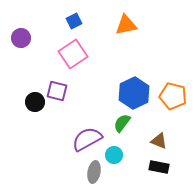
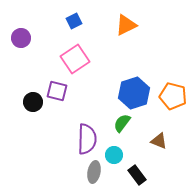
orange triangle: rotated 15 degrees counterclockwise
pink square: moved 2 px right, 5 px down
blue hexagon: rotated 8 degrees clockwise
black circle: moved 2 px left
purple semicircle: rotated 120 degrees clockwise
black rectangle: moved 22 px left, 8 px down; rotated 42 degrees clockwise
